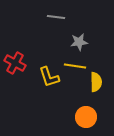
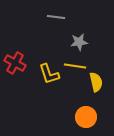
yellow L-shape: moved 3 px up
yellow semicircle: rotated 12 degrees counterclockwise
